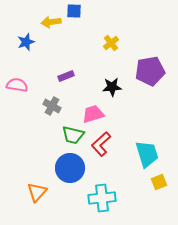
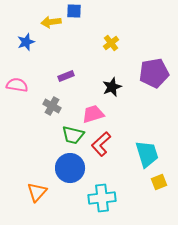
purple pentagon: moved 4 px right, 2 px down
black star: rotated 18 degrees counterclockwise
